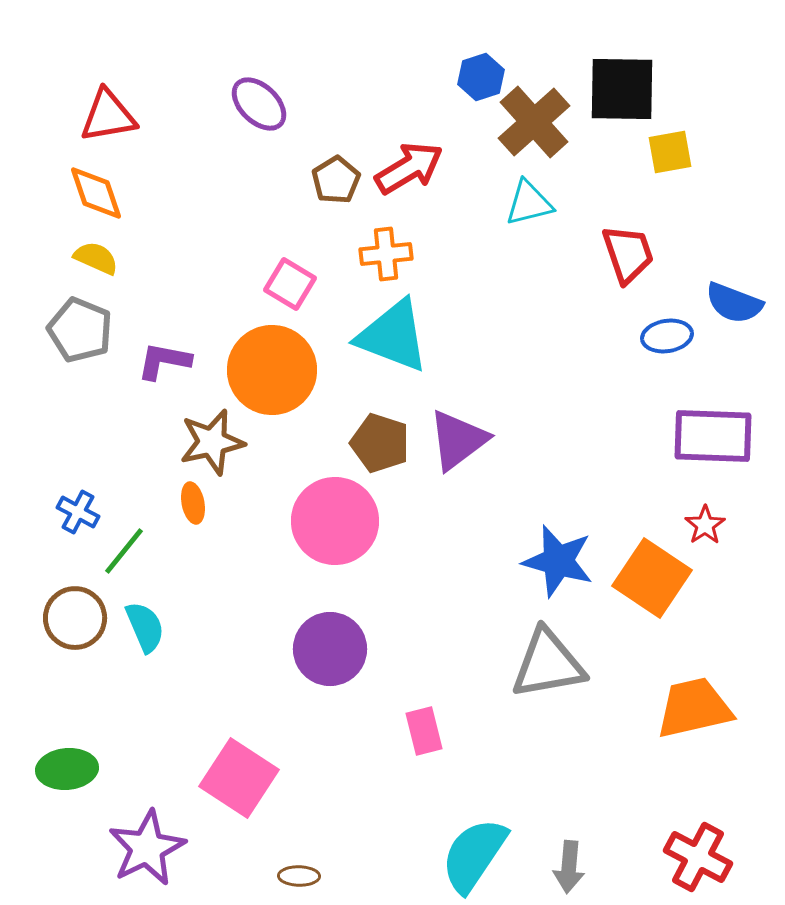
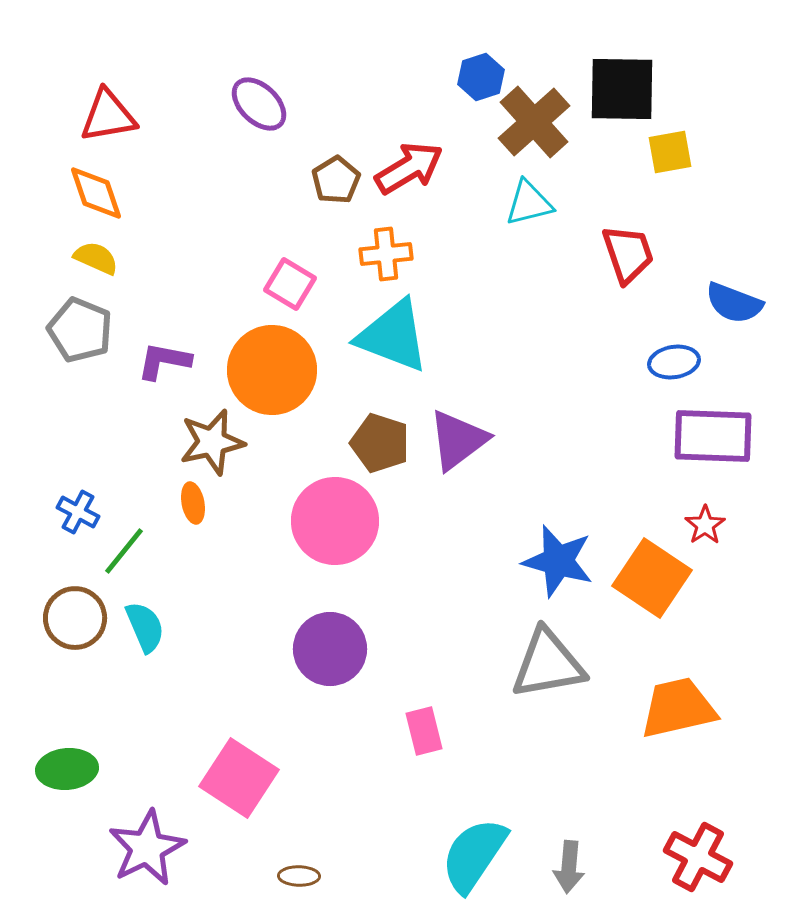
blue ellipse at (667, 336): moved 7 px right, 26 px down
orange trapezoid at (694, 708): moved 16 px left
